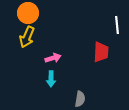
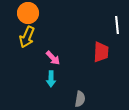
pink arrow: rotated 63 degrees clockwise
